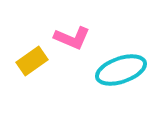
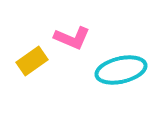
cyan ellipse: rotated 6 degrees clockwise
